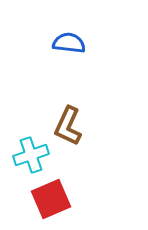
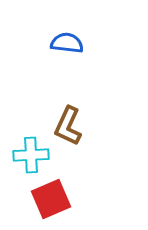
blue semicircle: moved 2 px left
cyan cross: rotated 16 degrees clockwise
